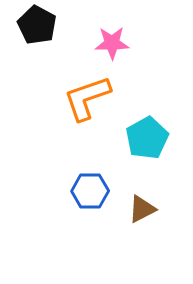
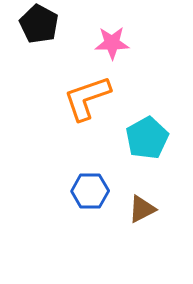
black pentagon: moved 2 px right, 1 px up
